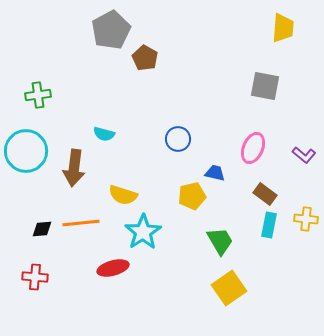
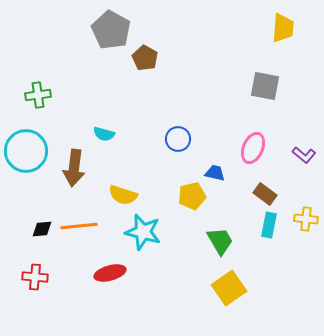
gray pentagon: rotated 15 degrees counterclockwise
orange line: moved 2 px left, 3 px down
cyan star: rotated 24 degrees counterclockwise
red ellipse: moved 3 px left, 5 px down
